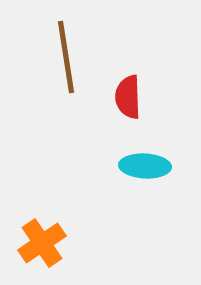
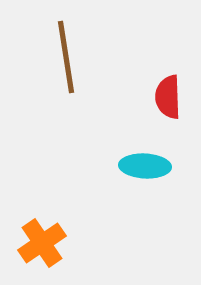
red semicircle: moved 40 px right
